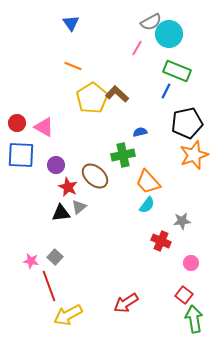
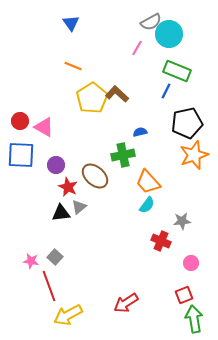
red circle: moved 3 px right, 2 px up
red square: rotated 30 degrees clockwise
